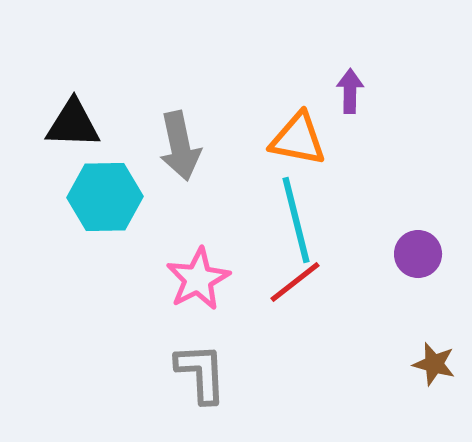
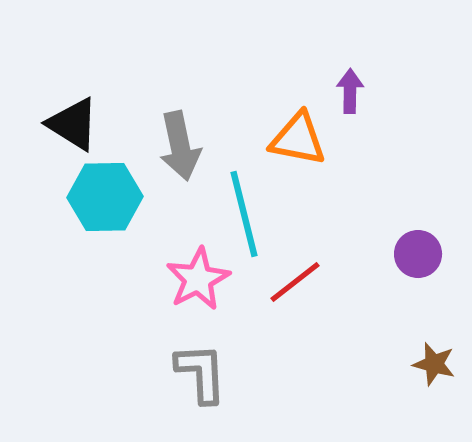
black triangle: rotated 30 degrees clockwise
cyan line: moved 52 px left, 6 px up
